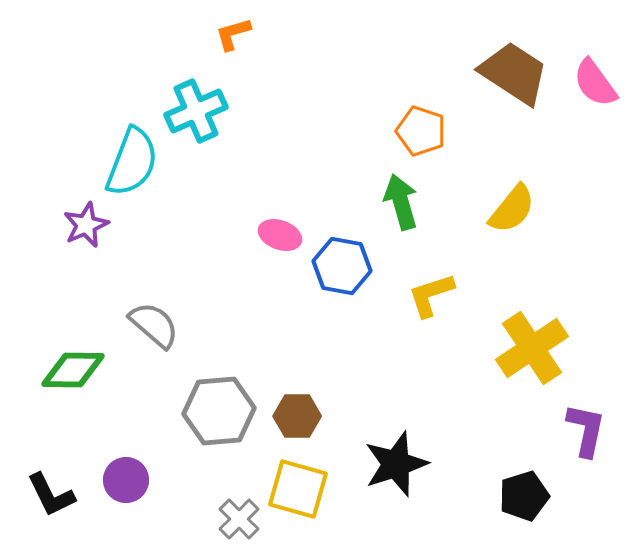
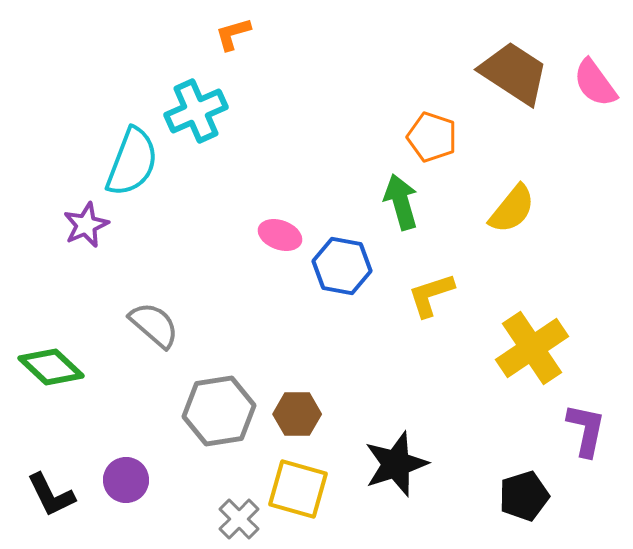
orange pentagon: moved 11 px right, 6 px down
green diamond: moved 22 px left, 3 px up; rotated 42 degrees clockwise
gray hexagon: rotated 4 degrees counterclockwise
brown hexagon: moved 2 px up
